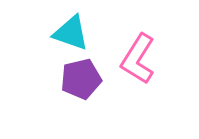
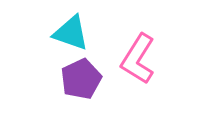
purple pentagon: rotated 12 degrees counterclockwise
